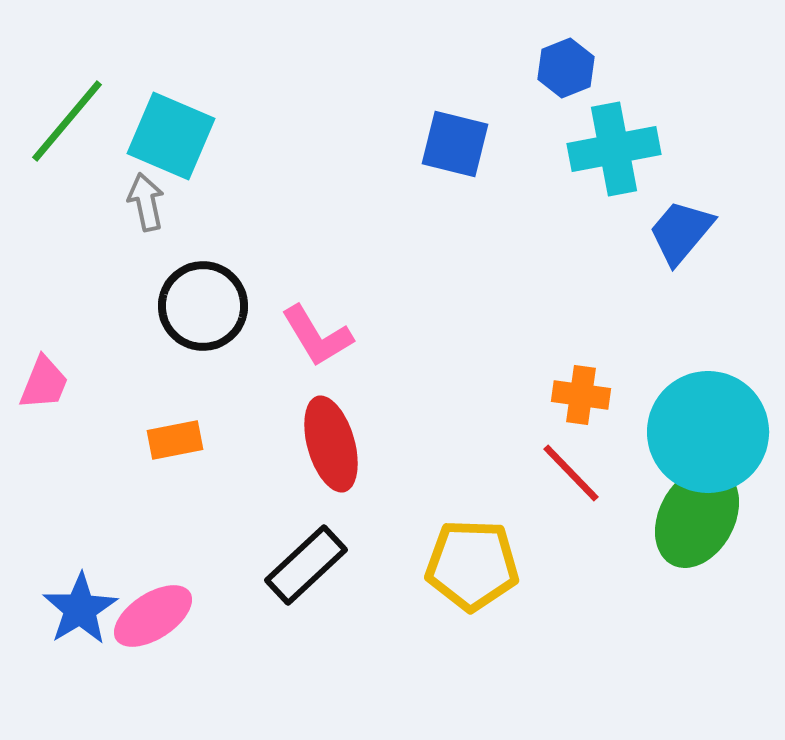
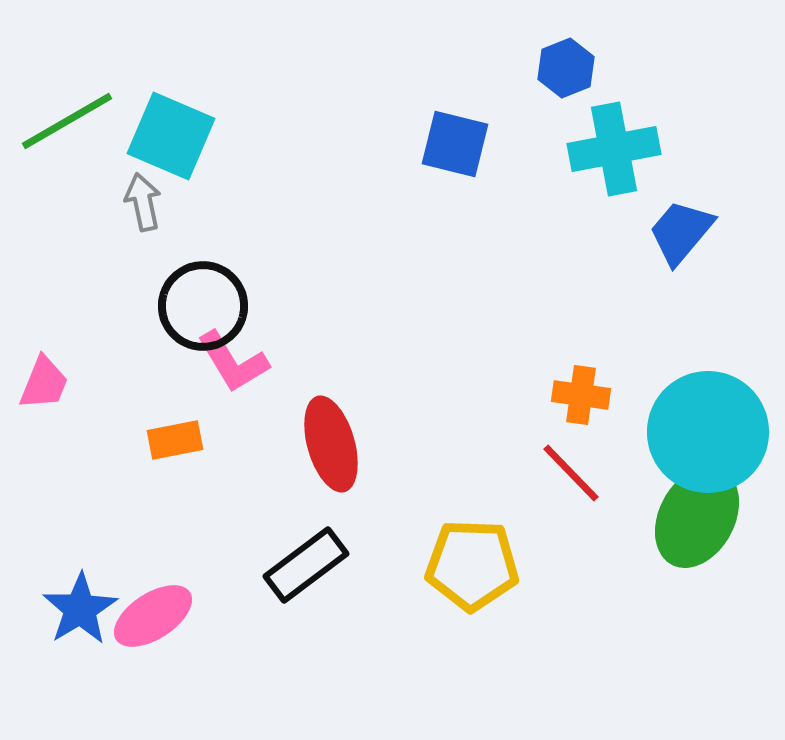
green line: rotated 20 degrees clockwise
gray arrow: moved 3 px left
pink L-shape: moved 84 px left, 26 px down
black rectangle: rotated 6 degrees clockwise
